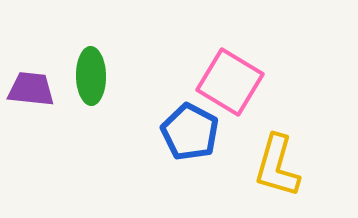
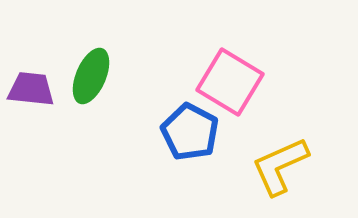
green ellipse: rotated 24 degrees clockwise
yellow L-shape: moved 3 px right; rotated 50 degrees clockwise
